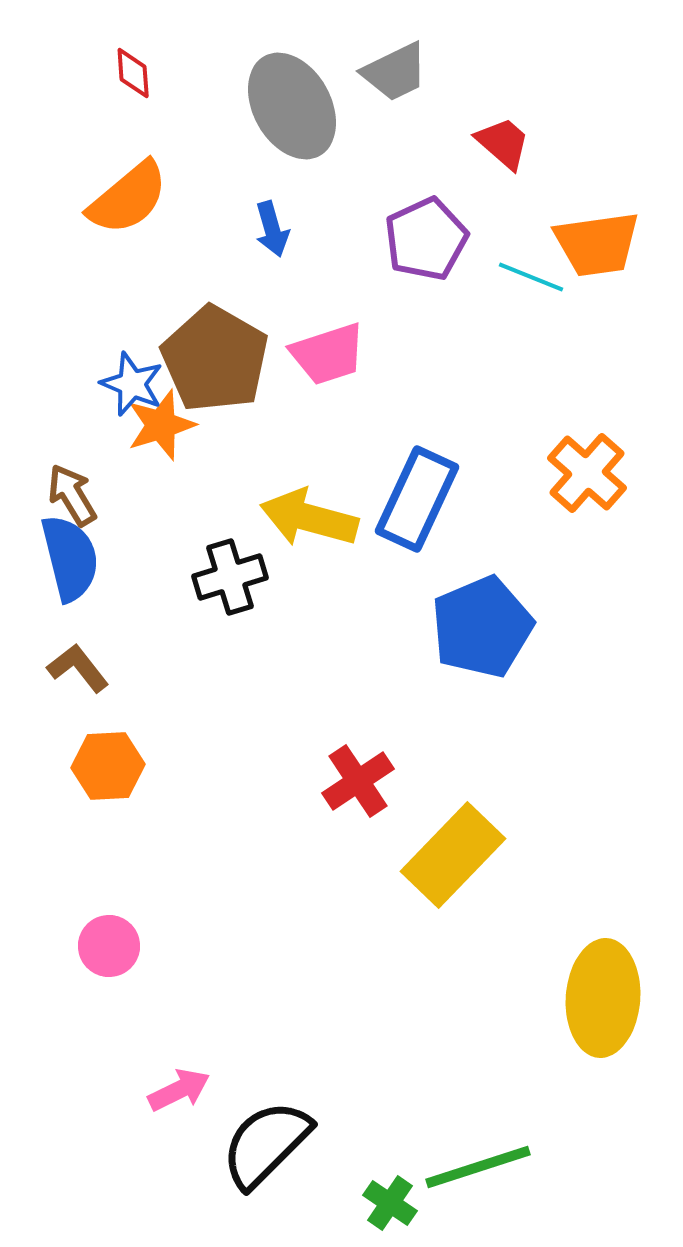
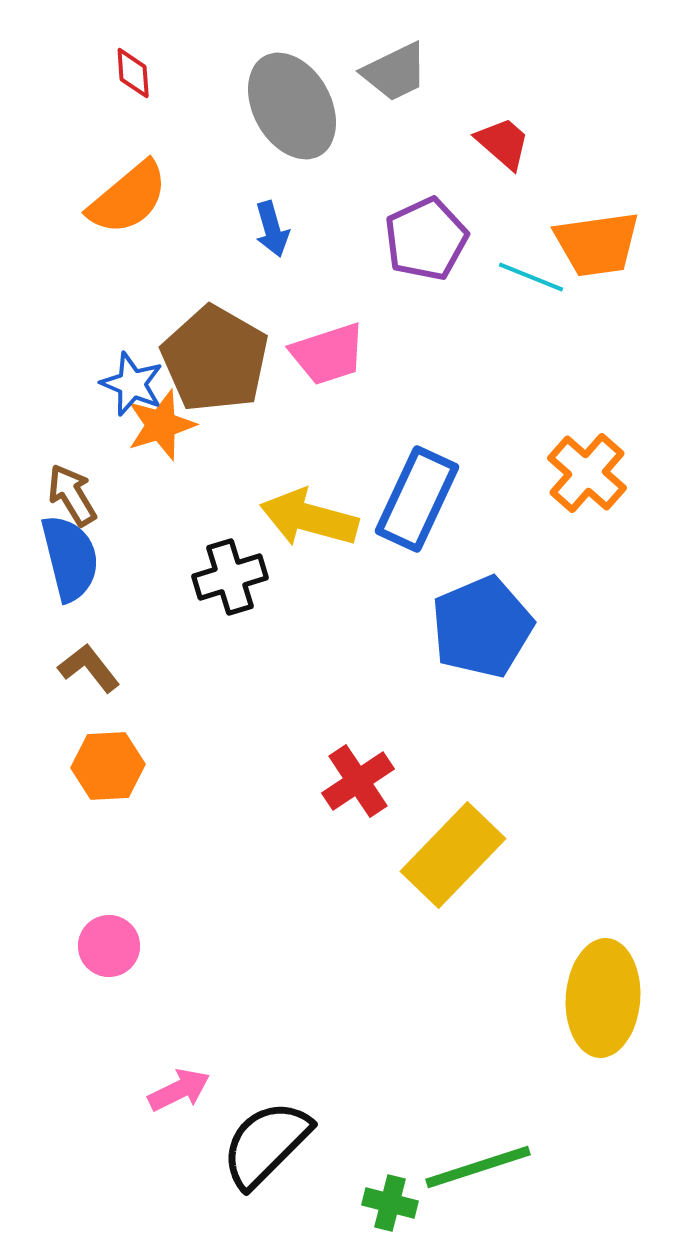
brown L-shape: moved 11 px right
green cross: rotated 20 degrees counterclockwise
